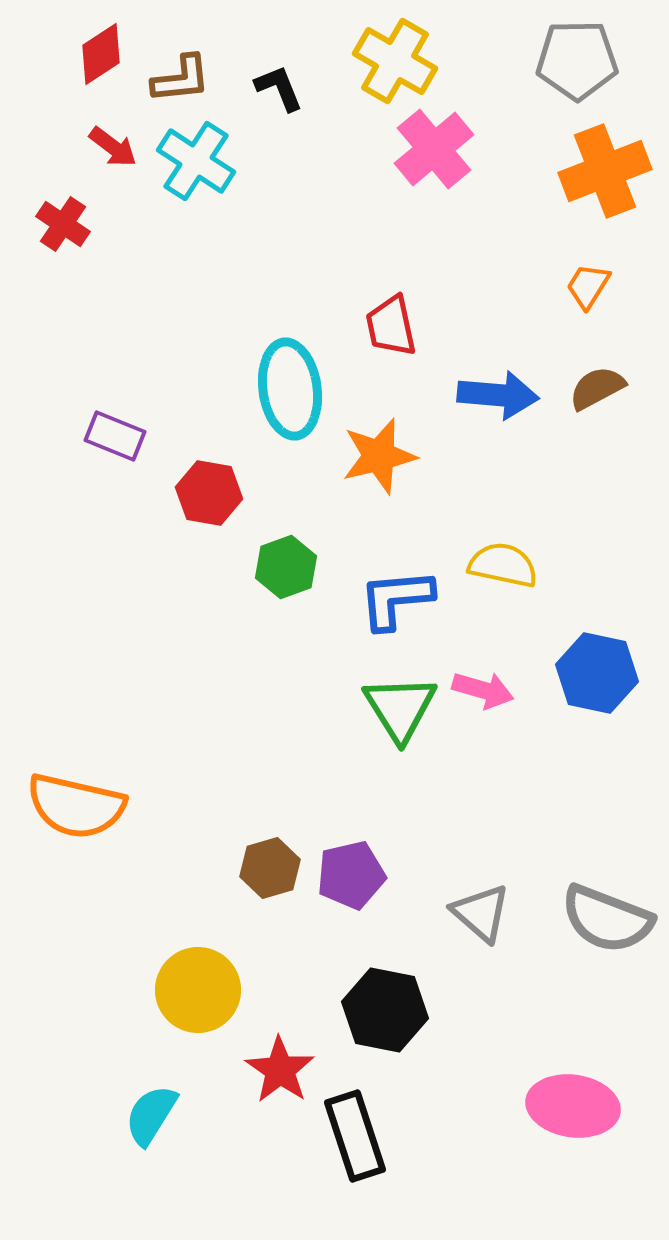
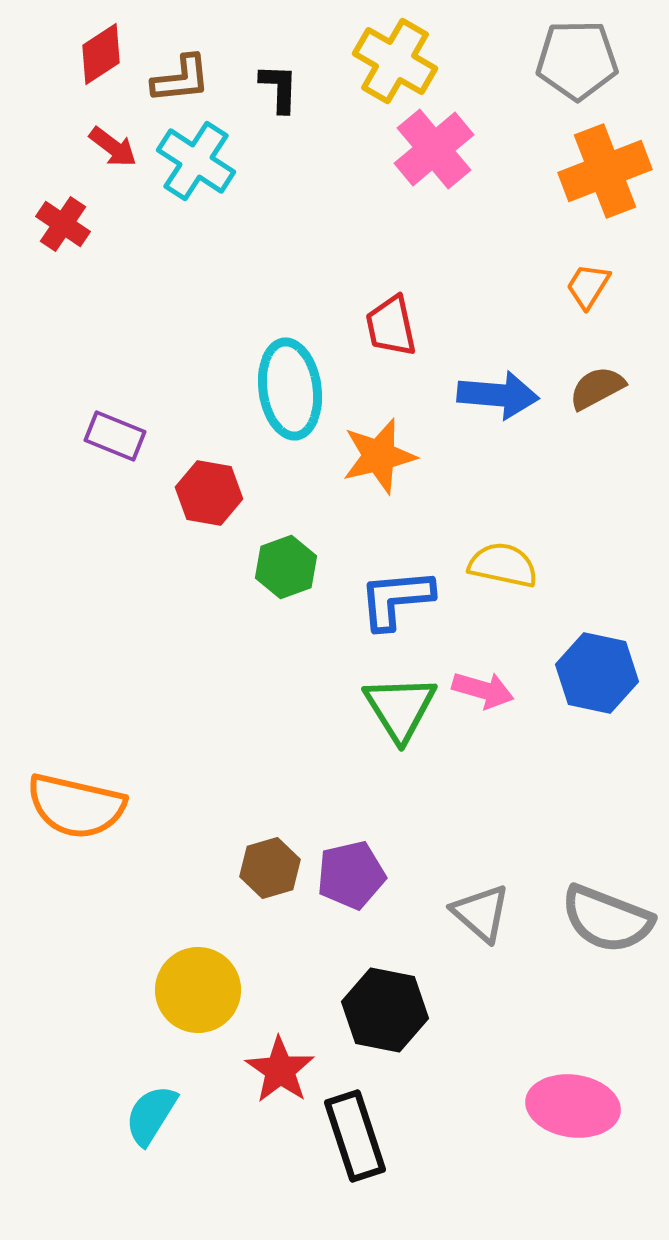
black L-shape: rotated 24 degrees clockwise
